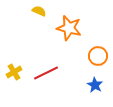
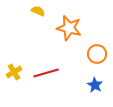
yellow semicircle: moved 1 px left
orange circle: moved 1 px left, 2 px up
red line: rotated 10 degrees clockwise
